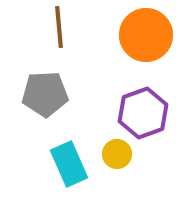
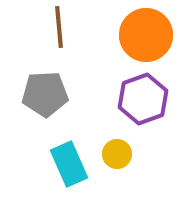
purple hexagon: moved 14 px up
